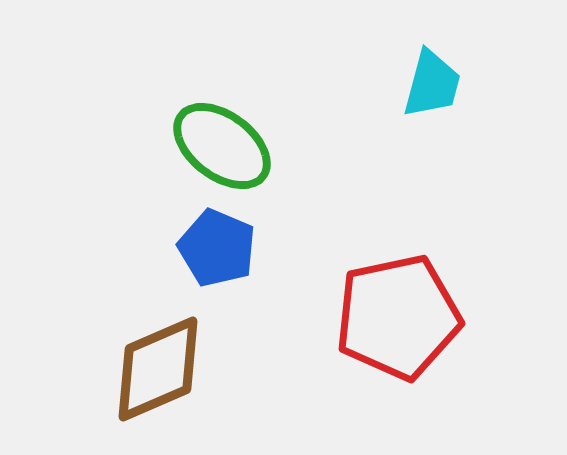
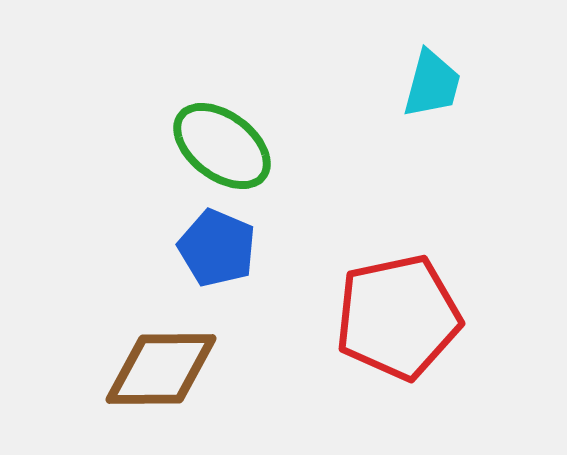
brown diamond: moved 3 px right; rotated 23 degrees clockwise
